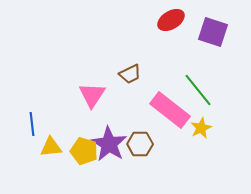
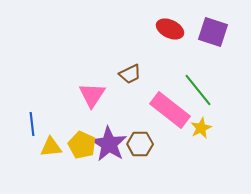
red ellipse: moved 1 px left, 9 px down; rotated 56 degrees clockwise
yellow pentagon: moved 2 px left, 6 px up; rotated 8 degrees clockwise
